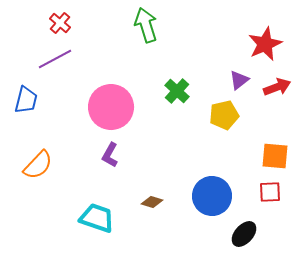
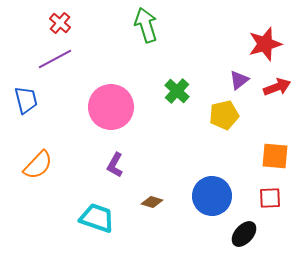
red star: rotated 8 degrees clockwise
blue trapezoid: rotated 28 degrees counterclockwise
purple L-shape: moved 5 px right, 10 px down
red square: moved 6 px down
